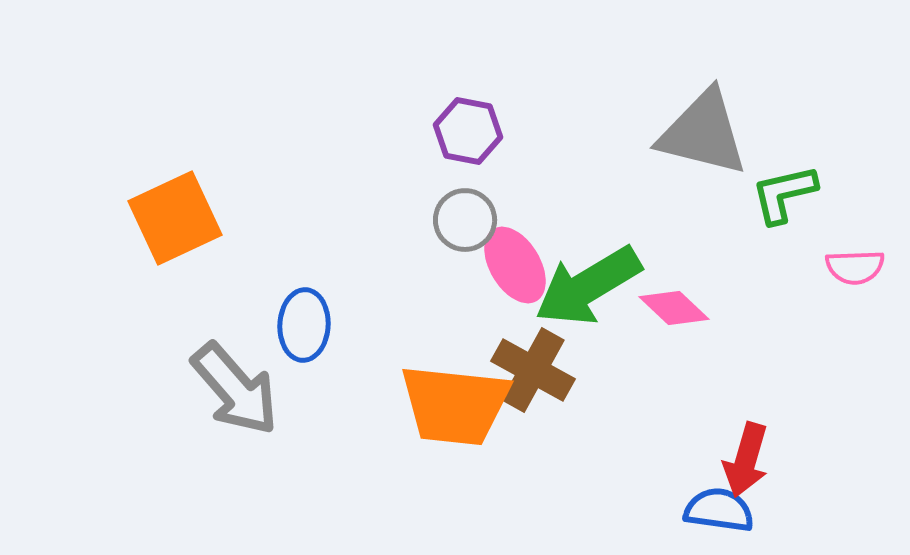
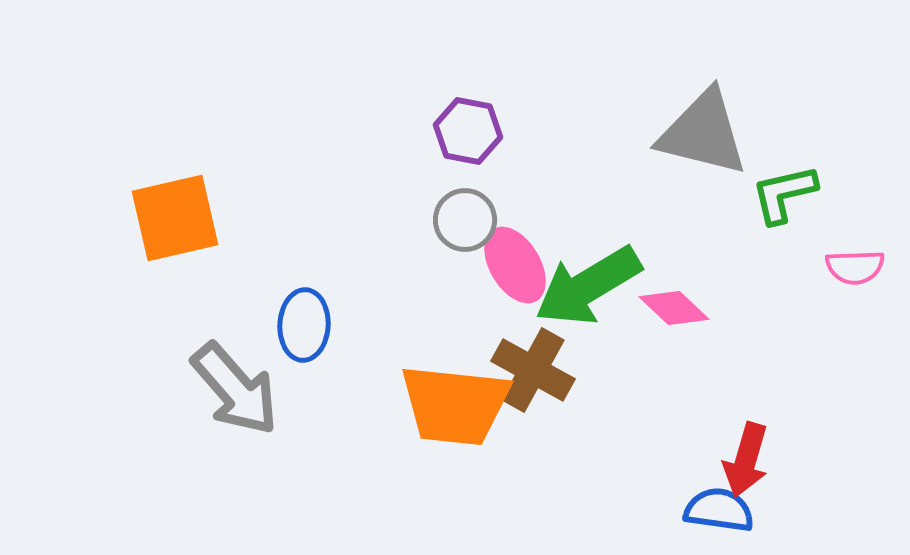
orange square: rotated 12 degrees clockwise
